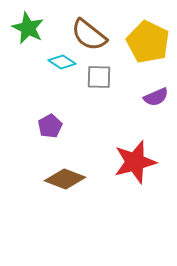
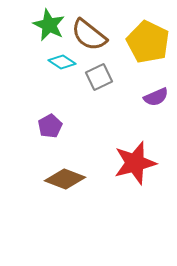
green star: moved 21 px right, 3 px up
gray square: rotated 28 degrees counterclockwise
red star: moved 1 px down
